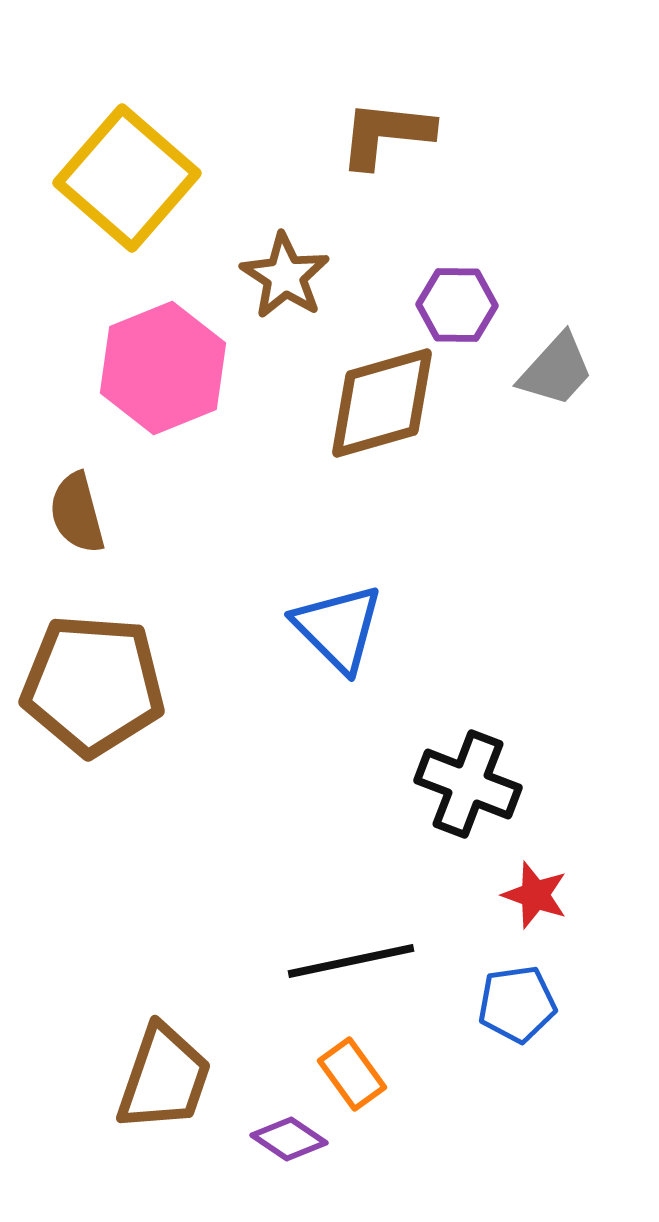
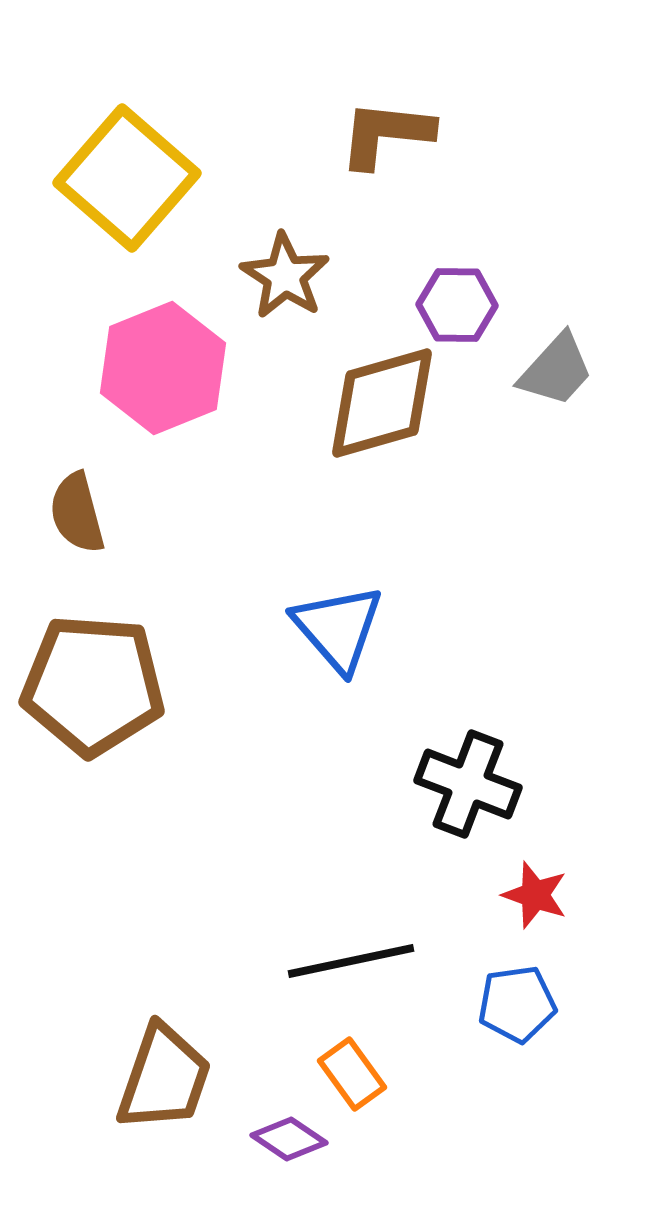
blue triangle: rotated 4 degrees clockwise
